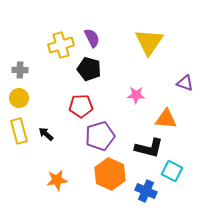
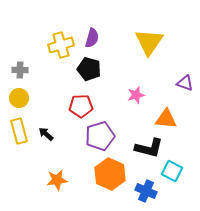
purple semicircle: rotated 42 degrees clockwise
pink star: rotated 18 degrees counterclockwise
